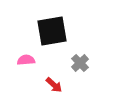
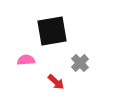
red arrow: moved 2 px right, 3 px up
